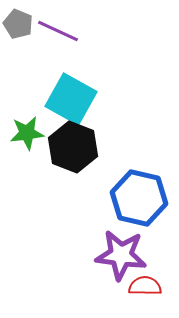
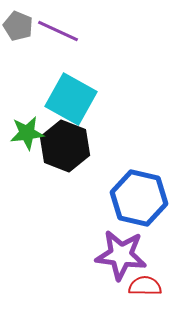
gray pentagon: moved 2 px down
black hexagon: moved 8 px left, 1 px up
